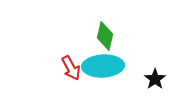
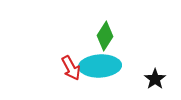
green diamond: rotated 20 degrees clockwise
cyan ellipse: moved 3 px left
